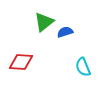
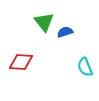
green triangle: rotated 30 degrees counterclockwise
cyan semicircle: moved 2 px right
